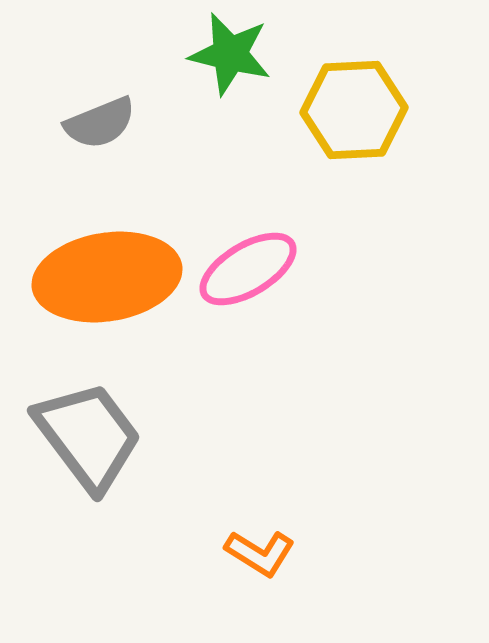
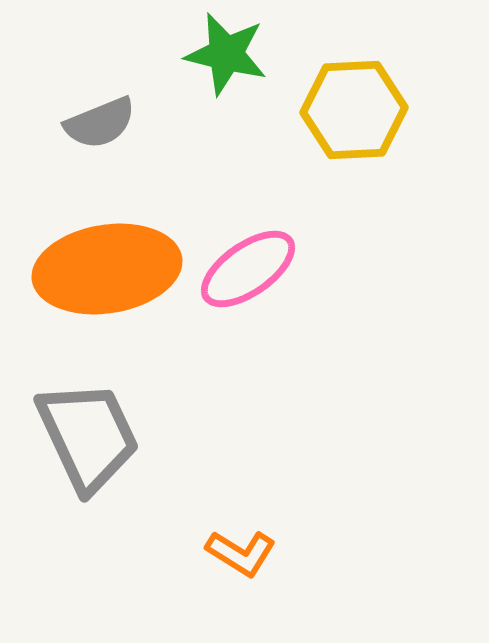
green star: moved 4 px left
pink ellipse: rotated 4 degrees counterclockwise
orange ellipse: moved 8 px up
gray trapezoid: rotated 12 degrees clockwise
orange L-shape: moved 19 px left
